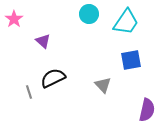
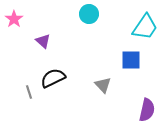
cyan trapezoid: moved 19 px right, 5 px down
blue square: rotated 10 degrees clockwise
